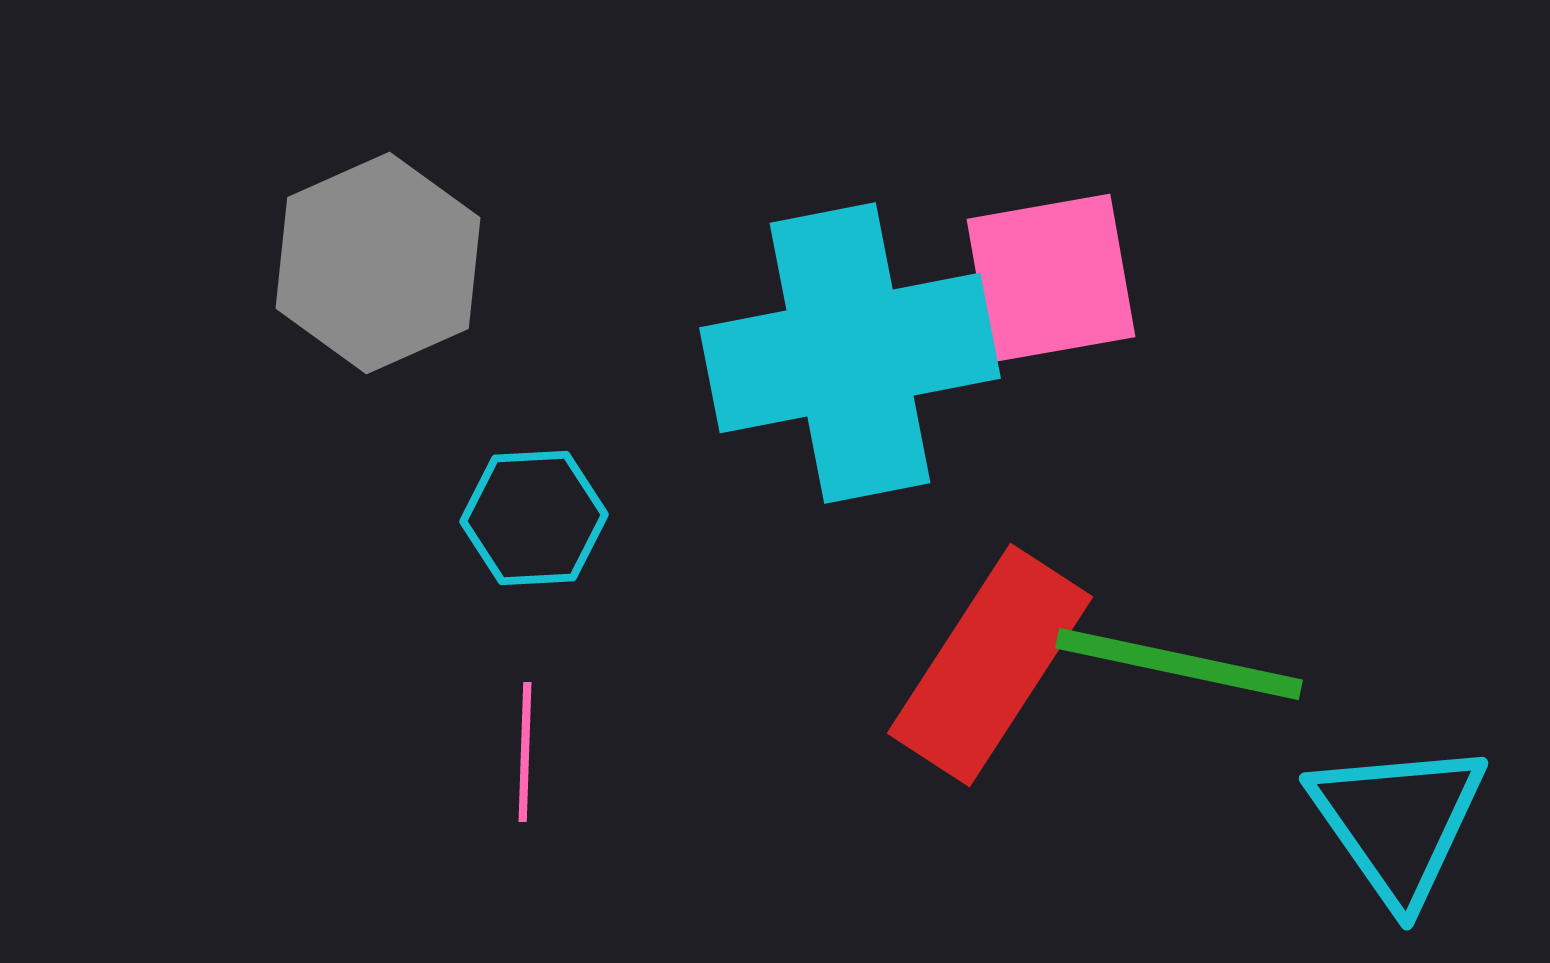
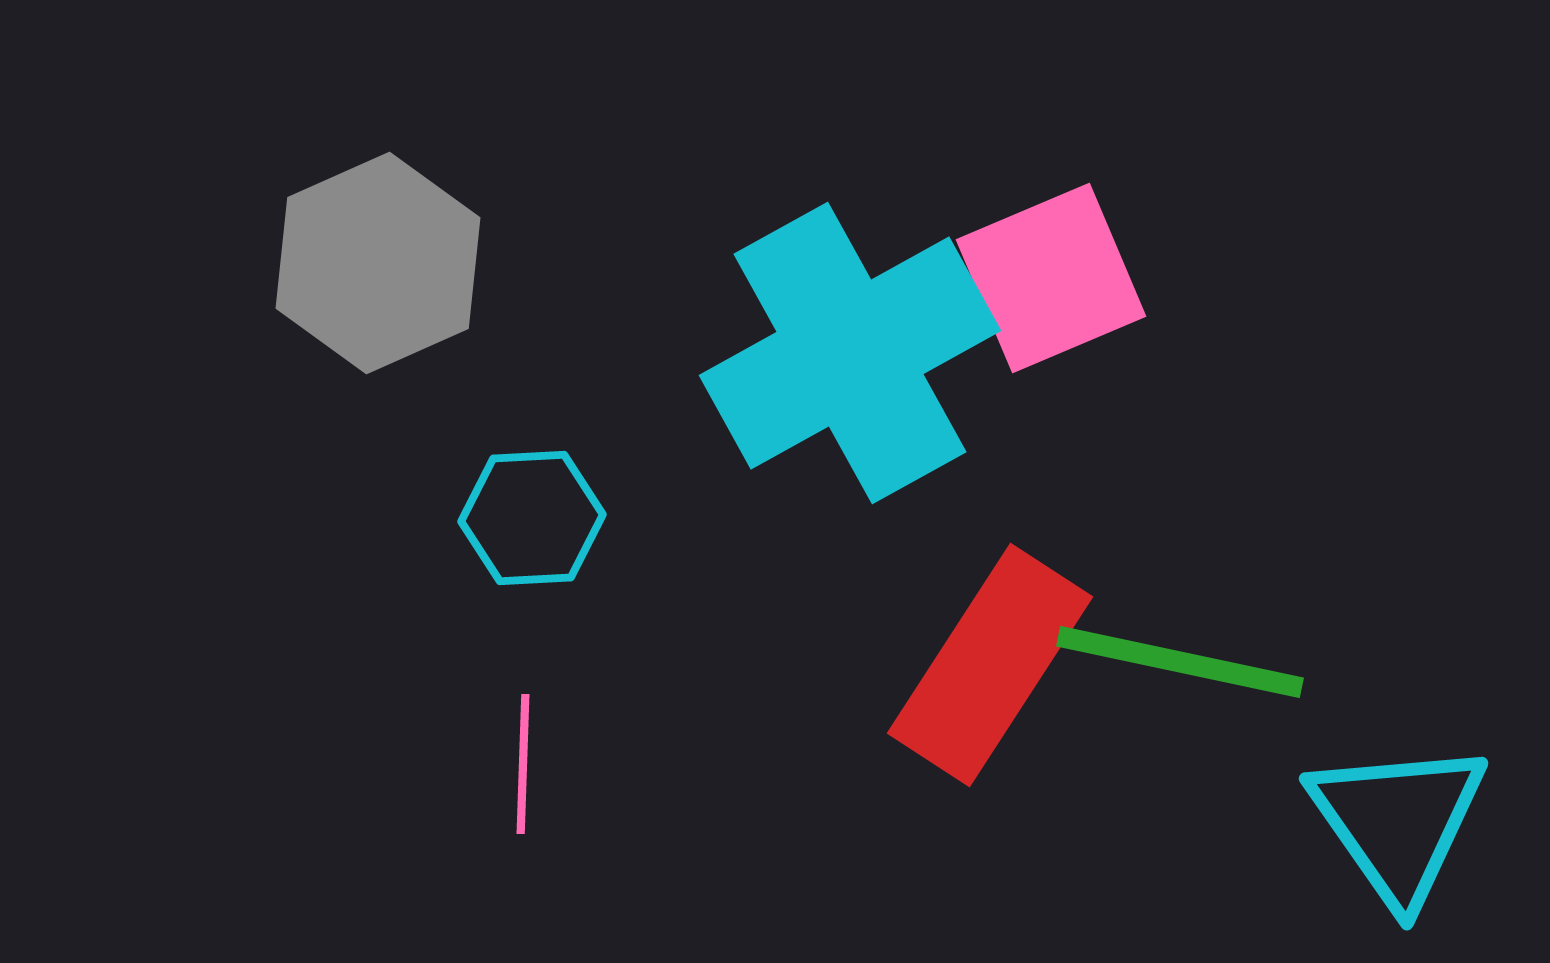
pink square: rotated 13 degrees counterclockwise
cyan cross: rotated 18 degrees counterclockwise
cyan hexagon: moved 2 px left
green line: moved 1 px right, 2 px up
pink line: moved 2 px left, 12 px down
